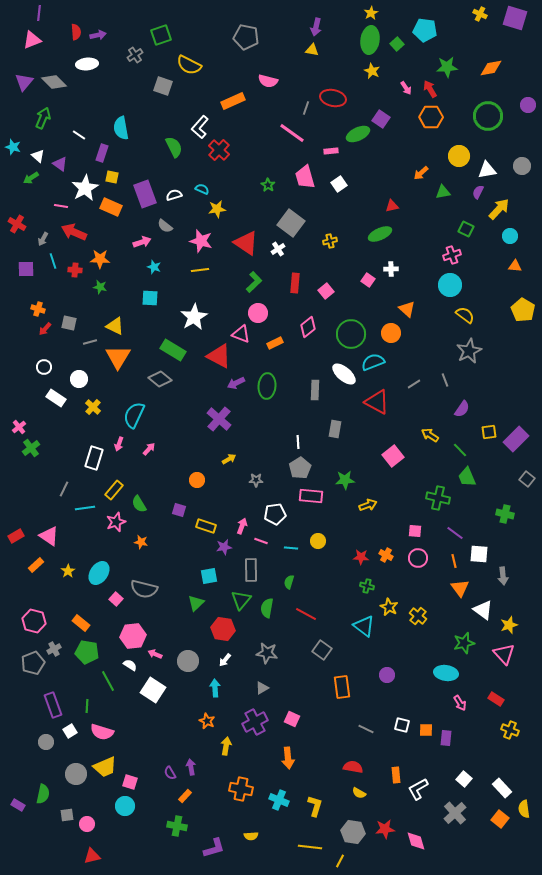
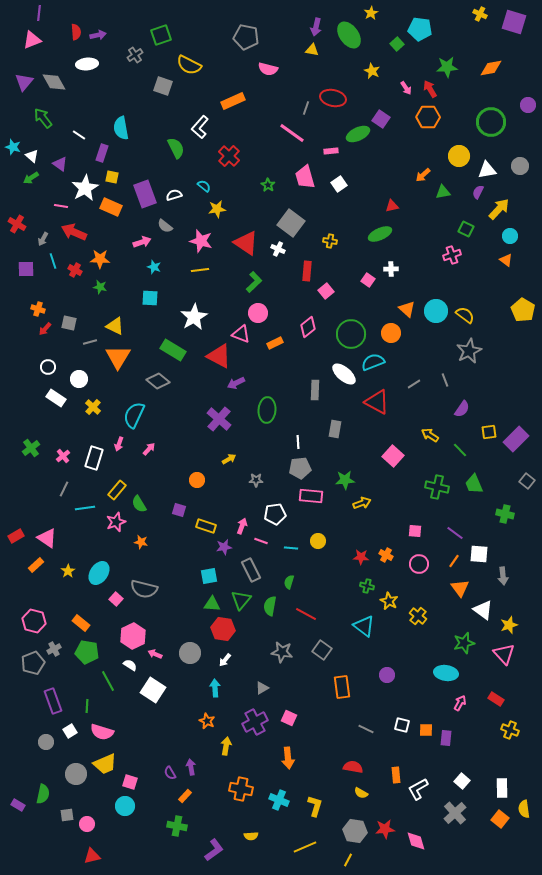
purple square at (515, 18): moved 1 px left, 4 px down
cyan pentagon at (425, 30): moved 5 px left, 1 px up
green ellipse at (370, 40): moved 21 px left, 5 px up; rotated 44 degrees counterclockwise
pink semicircle at (268, 81): moved 12 px up
gray diamond at (54, 82): rotated 15 degrees clockwise
green circle at (488, 116): moved 3 px right, 6 px down
orange hexagon at (431, 117): moved 3 px left
green arrow at (43, 118): rotated 60 degrees counterclockwise
green semicircle at (174, 147): moved 2 px right, 1 px down
red cross at (219, 150): moved 10 px right, 6 px down
white triangle at (38, 156): moved 6 px left
gray circle at (522, 166): moved 2 px left
orange arrow at (421, 173): moved 2 px right, 2 px down
cyan semicircle at (202, 189): moved 2 px right, 3 px up; rotated 16 degrees clockwise
yellow cross at (330, 241): rotated 24 degrees clockwise
white cross at (278, 249): rotated 32 degrees counterclockwise
orange triangle at (515, 266): moved 9 px left, 6 px up; rotated 32 degrees clockwise
red cross at (75, 270): rotated 24 degrees clockwise
red rectangle at (295, 283): moved 12 px right, 12 px up
cyan circle at (450, 285): moved 14 px left, 26 px down
white circle at (44, 367): moved 4 px right
gray diamond at (160, 379): moved 2 px left, 2 px down
green ellipse at (267, 386): moved 24 px down
pink cross at (19, 427): moved 44 px right, 29 px down
pink square at (393, 456): rotated 10 degrees counterclockwise
gray pentagon at (300, 468): rotated 25 degrees clockwise
green trapezoid at (467, 477): moved 7 px right, 7 px down
gray square at (527, 479): moved 2 px down
yellow rectangle at (114, 490): moved 3 px right
green cross at (438, 498): moved 1 px left, 11 px up
yellow arrow at (368, 505): moved 6 px left, 2 px up
pink triangle at (49, 536): moved 2 px left, 2 px down
pink circle at (418, 558): moved 1 px right, 6 px down
orange line at (454, 561): rotated 48 degrees clockwise
gray rectangle at (251, 570): rotated 25 degrees counterclockwise
green triangle at (196, 603): moved 16 px right, 1 px down; rotated 48 degrees clockwise
yellow star at (389, 607): moved 6 px up
green semicircle at (267, 608): moved 3 px right, 2 px up
pink hexagon at (133, 636): rotated 20 degrees counterclockwise
gray star at (267, 653): moved 15 px right, 1 px up
gray circle at (188, 661): moved 2 px right, 8 px up
pink arrow at (460, 703): rotated 119 degrees counterclockwise
purple rectangle at (53, 705): moved 4 px up
pink square at (292, 719): moved 3 px left, 1 px up
yellow trapezoid at (105, 767): moved 3 px up
white square at (464, 779): moved 2 px left, 2 px down
white rectangle at (502, 788): rotated 42 degrees clockwise
yellow semicircle at (359, 793): moved 2 px right
gray hexagon at (353, 832): moved 2 px right, 1 px up
yellow line at (310, 847): moved 5 px left; rotated 30 degrees counterclockwise
purple L-shape at (214, 848): moved 2 px down; rotated 20 degrees counterclockwise
yellow line at (340, 861): moved 8 px right, 1 px up
